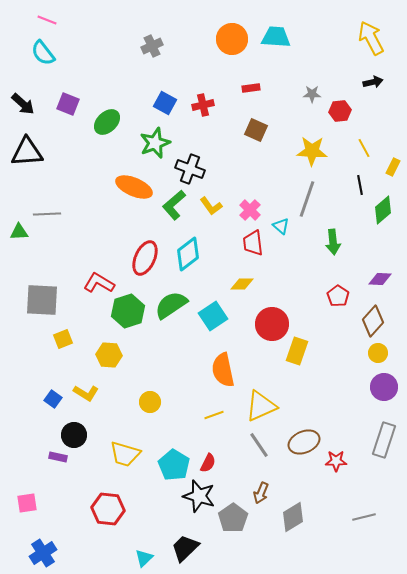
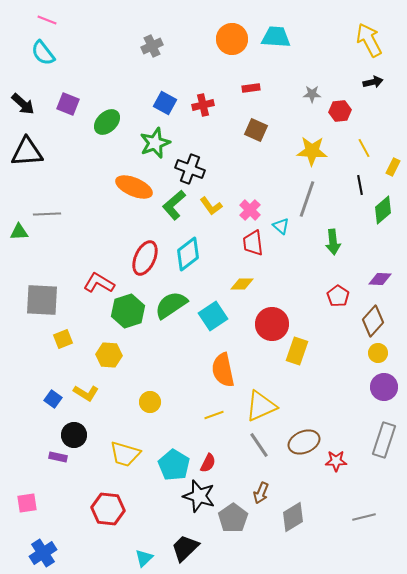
yellow arrow at (371, 38): moved 2 px left, 2 px down
